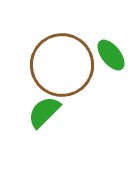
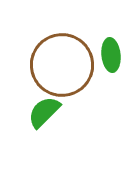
green ellipse: rotated 32 degrees clockwise
